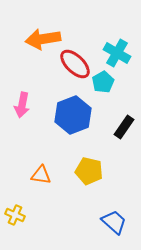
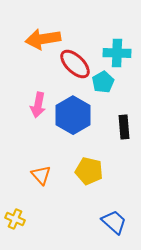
cyan cross: rotated 28 degrees counterclockwise
pink arrow: moved 16 px right
blue hexagon: rotated 9 degrees counterclockwise
black rectangle: rotated 40 degrees counterclockwise
orange triangle: rotated 40 degrees clockwise
yellow cross: moved 4 px down
